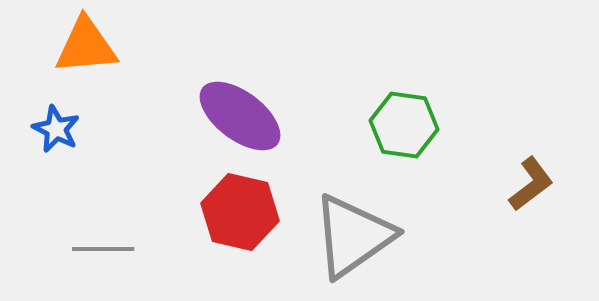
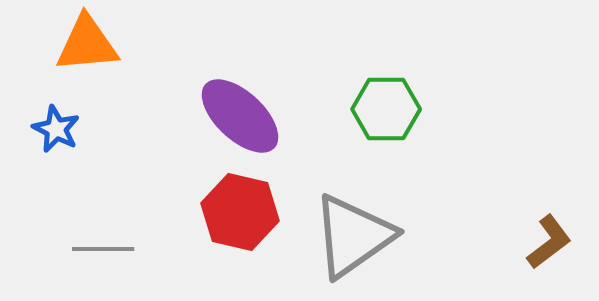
orange triangle: moved 1 px right, 2 px up
purple ellipse: rotated 6 degrees clockwise
green hexagon: moved 18 px left, 16 px up; rotated 8 degrees counterclockwise
brown L-shape: moved 18 px right, 58 px down
